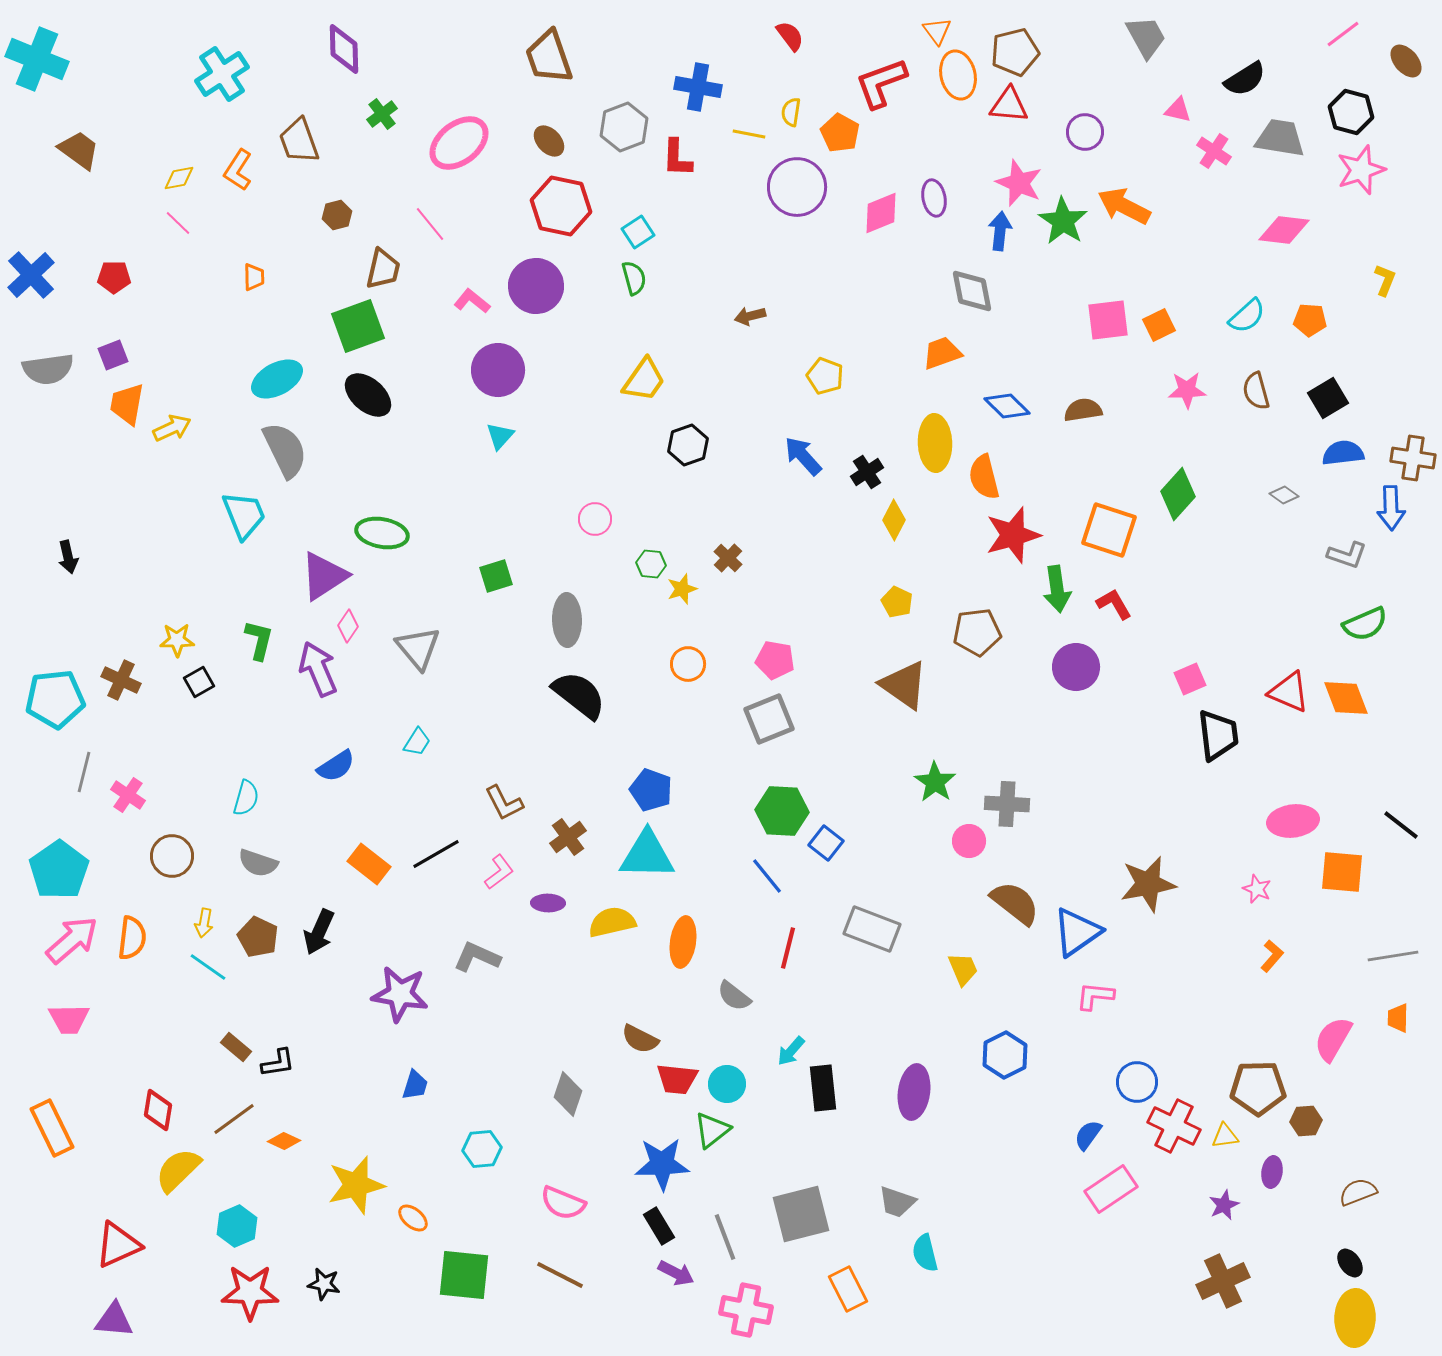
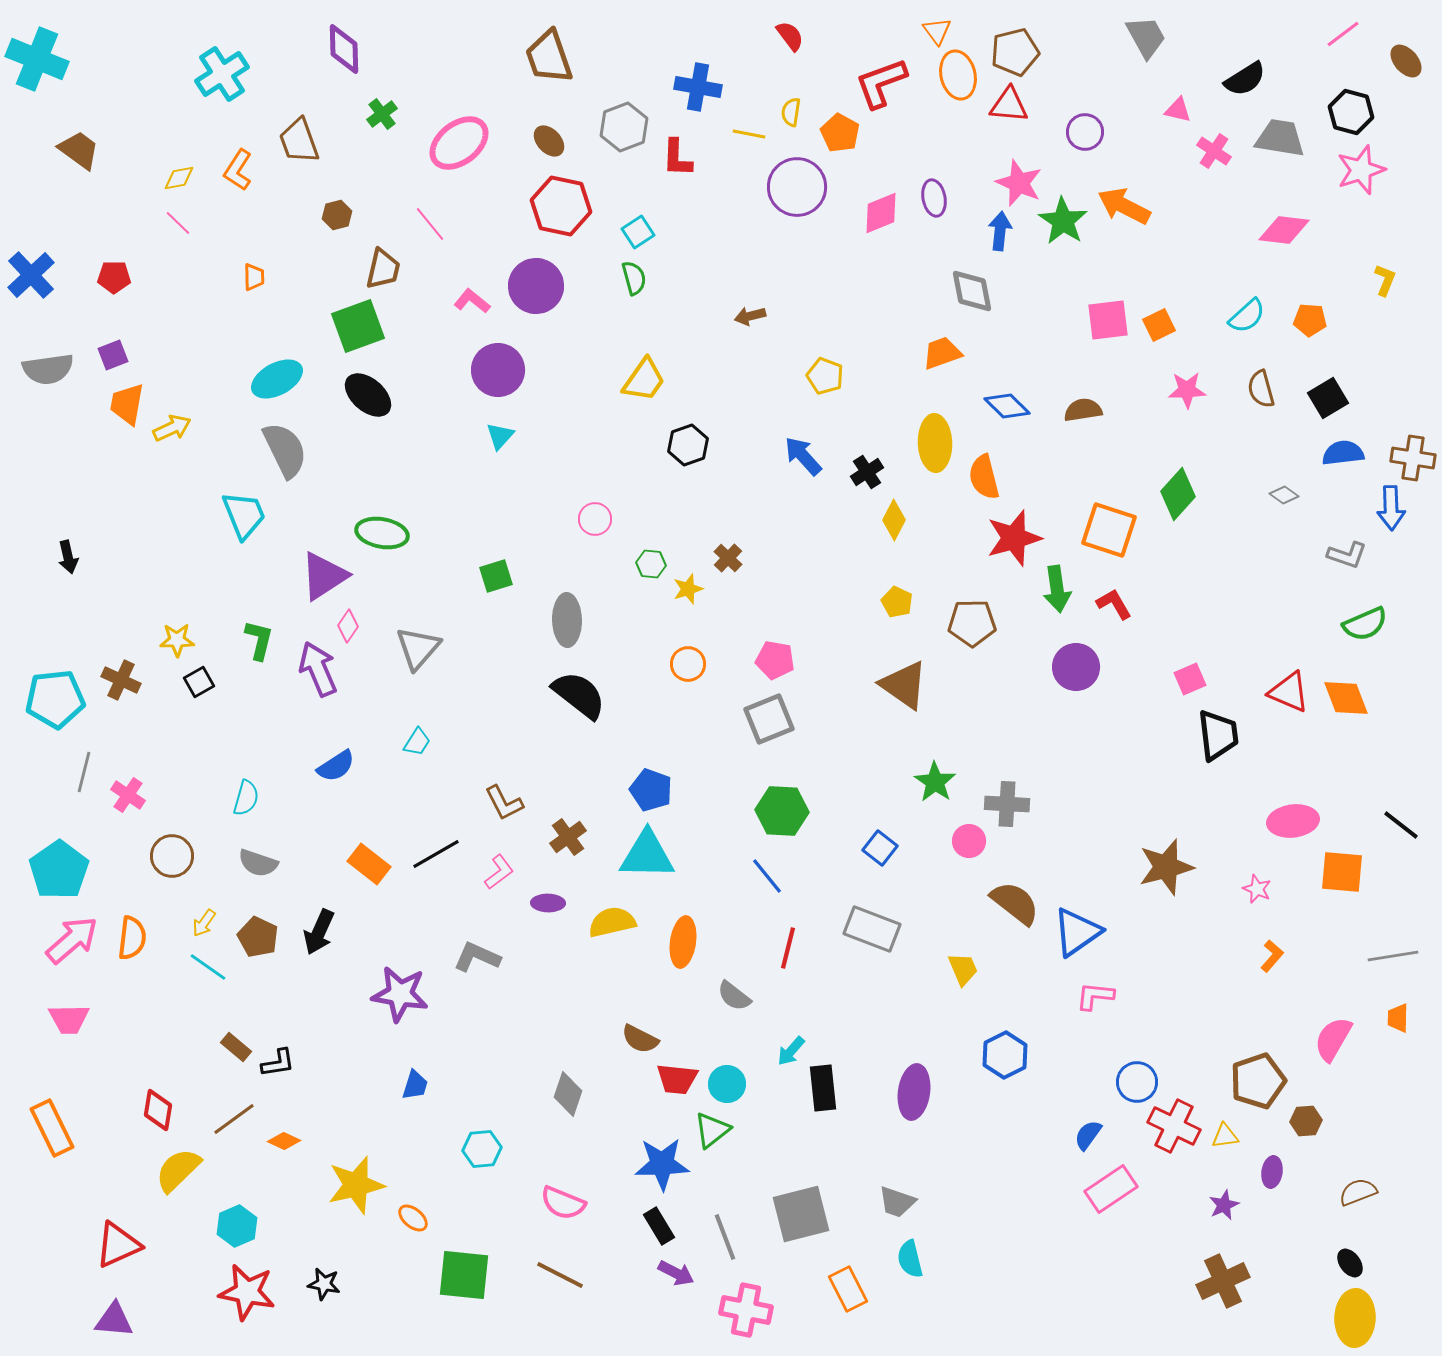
brown semicircle at (1256, 391): moved 5 px right, 2 px up
red star at (1013, 535): moved 1 px right, 3 px down
yellow star at (682, 589): moved 6 px right
brown pentagon at (977, 632): moved 5 px left, 9 px up; rotated 6 degrees clockwise
gray triangle at (418, 648): rotated 21 degrees clockwise
blue square at (826, 843): moved 54 px right, 5 px down
brown star at (1148, 884): moved 18 px right, 17 px up; rotated 4 degrees counterclockwise
yellow arrow at (204, 923): rotated 24 degrees clockwise
brown pentagon at (1258, 1088): moved 7 px up; rotated 18 degrees counterclockwise
cyan semicircle at (925, 1253): moved 15 px left, 6 px down
red star at (250, 1292): moved 3 px left; rotated 10 degrees clockwise
